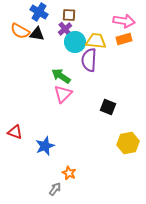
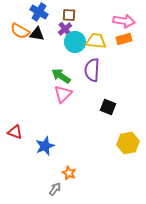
purple semicircle: moved 3 px right, 10 px down
